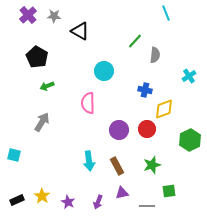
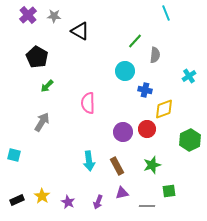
cyan circle: moved 21 px right
green arrow: rotated 24 degrees counterclockwise
purple circle: moved 4 px right, 2 px down
